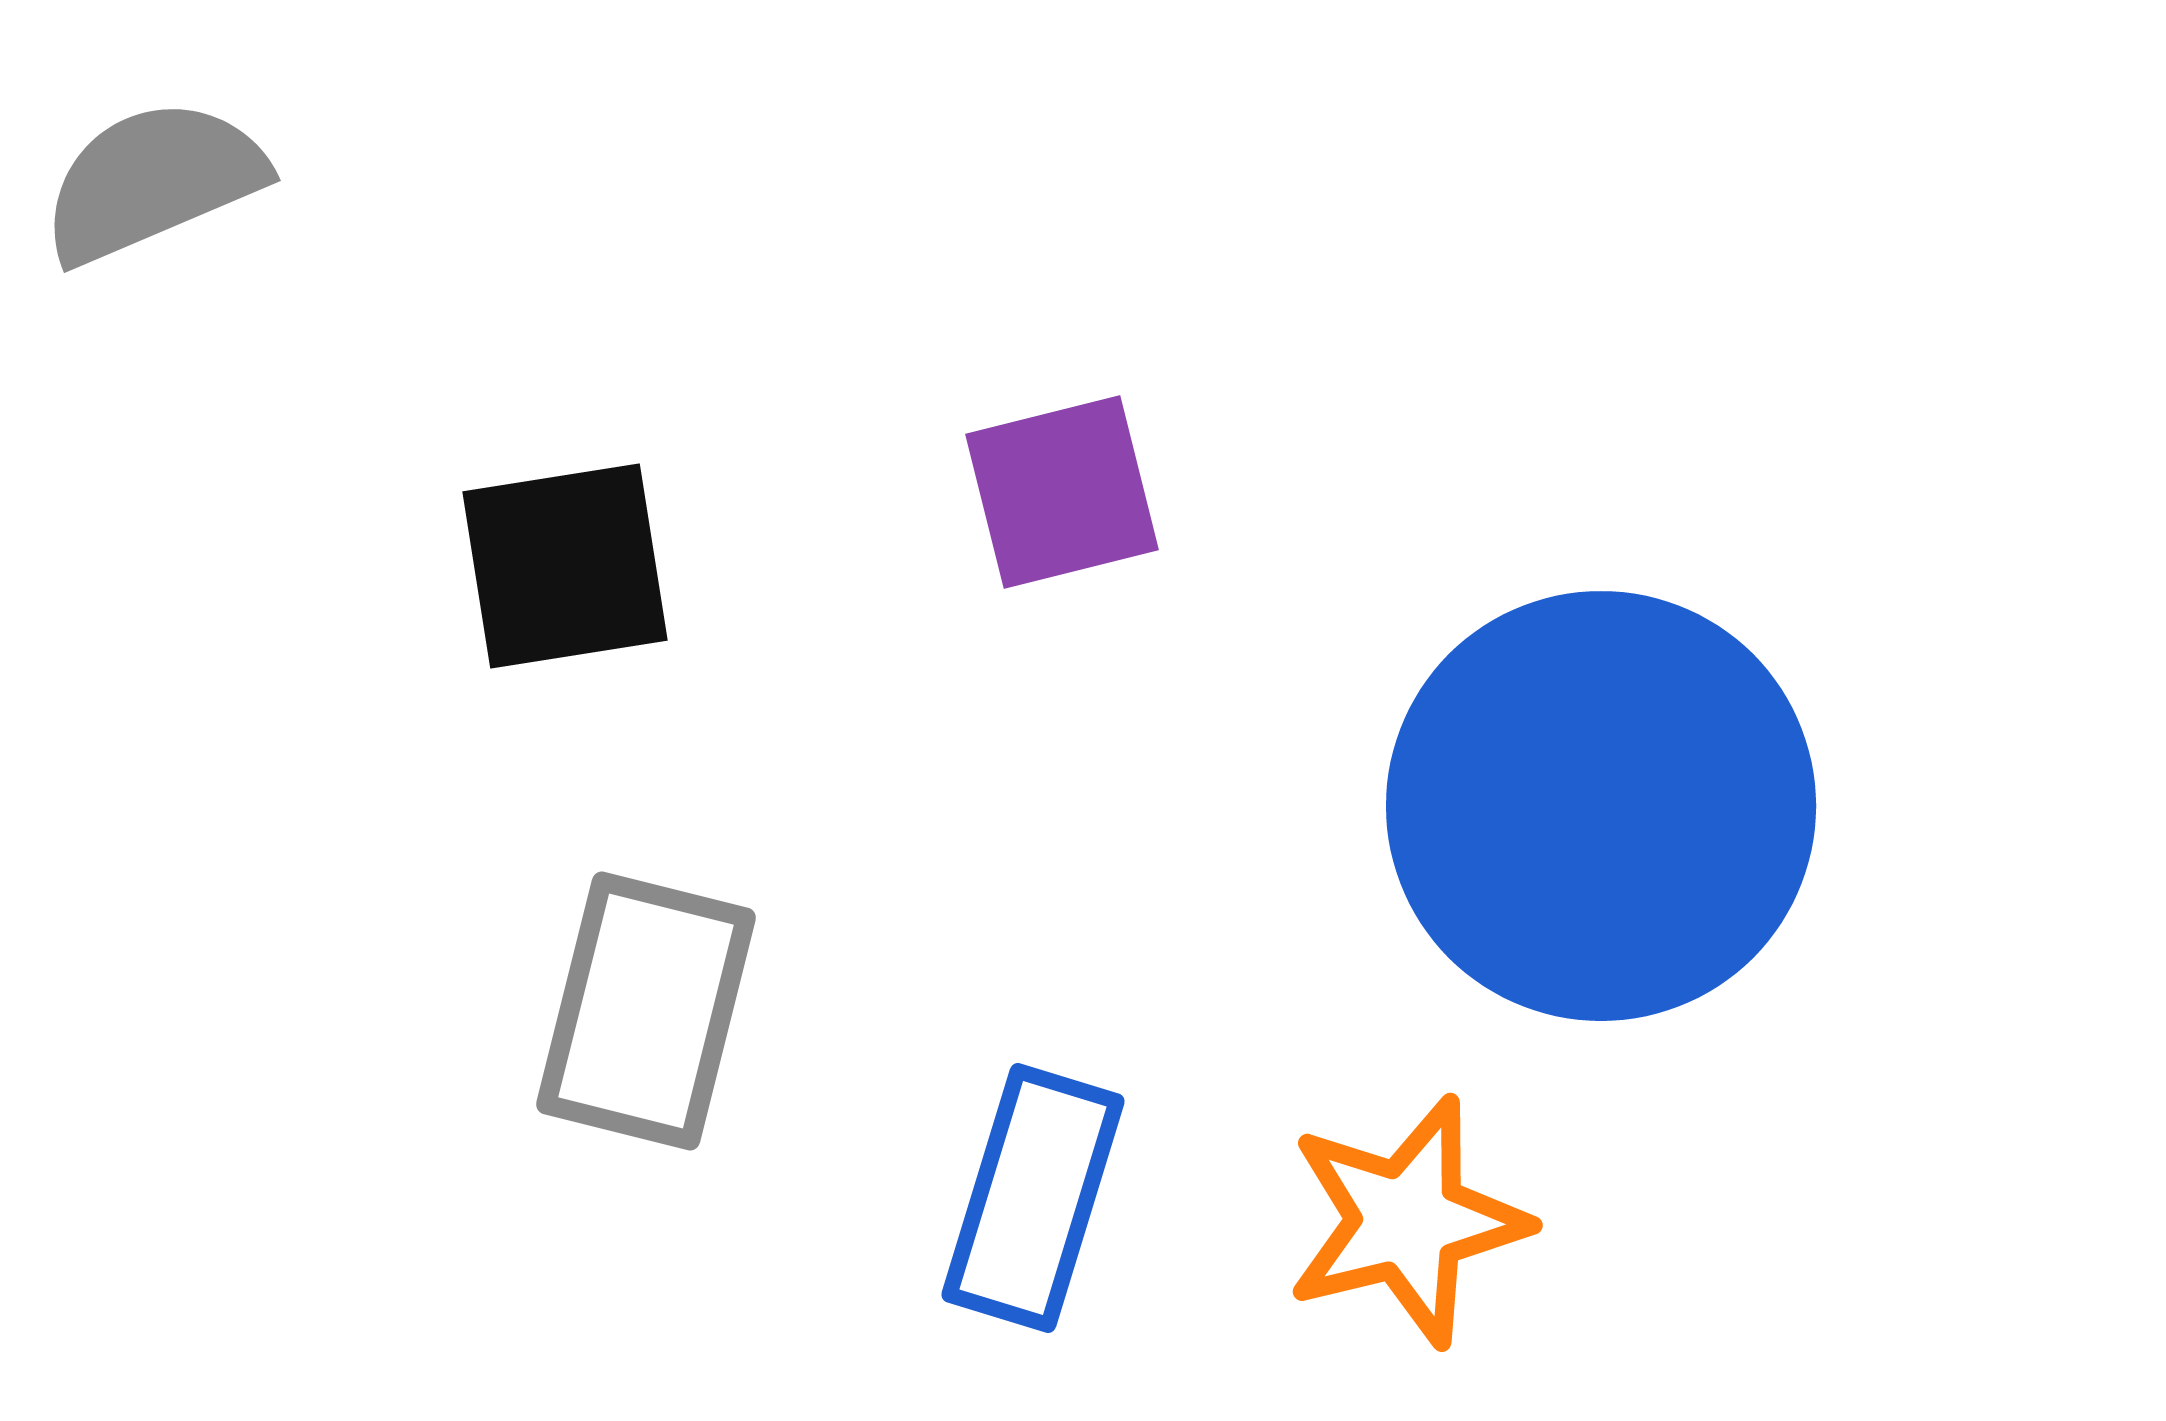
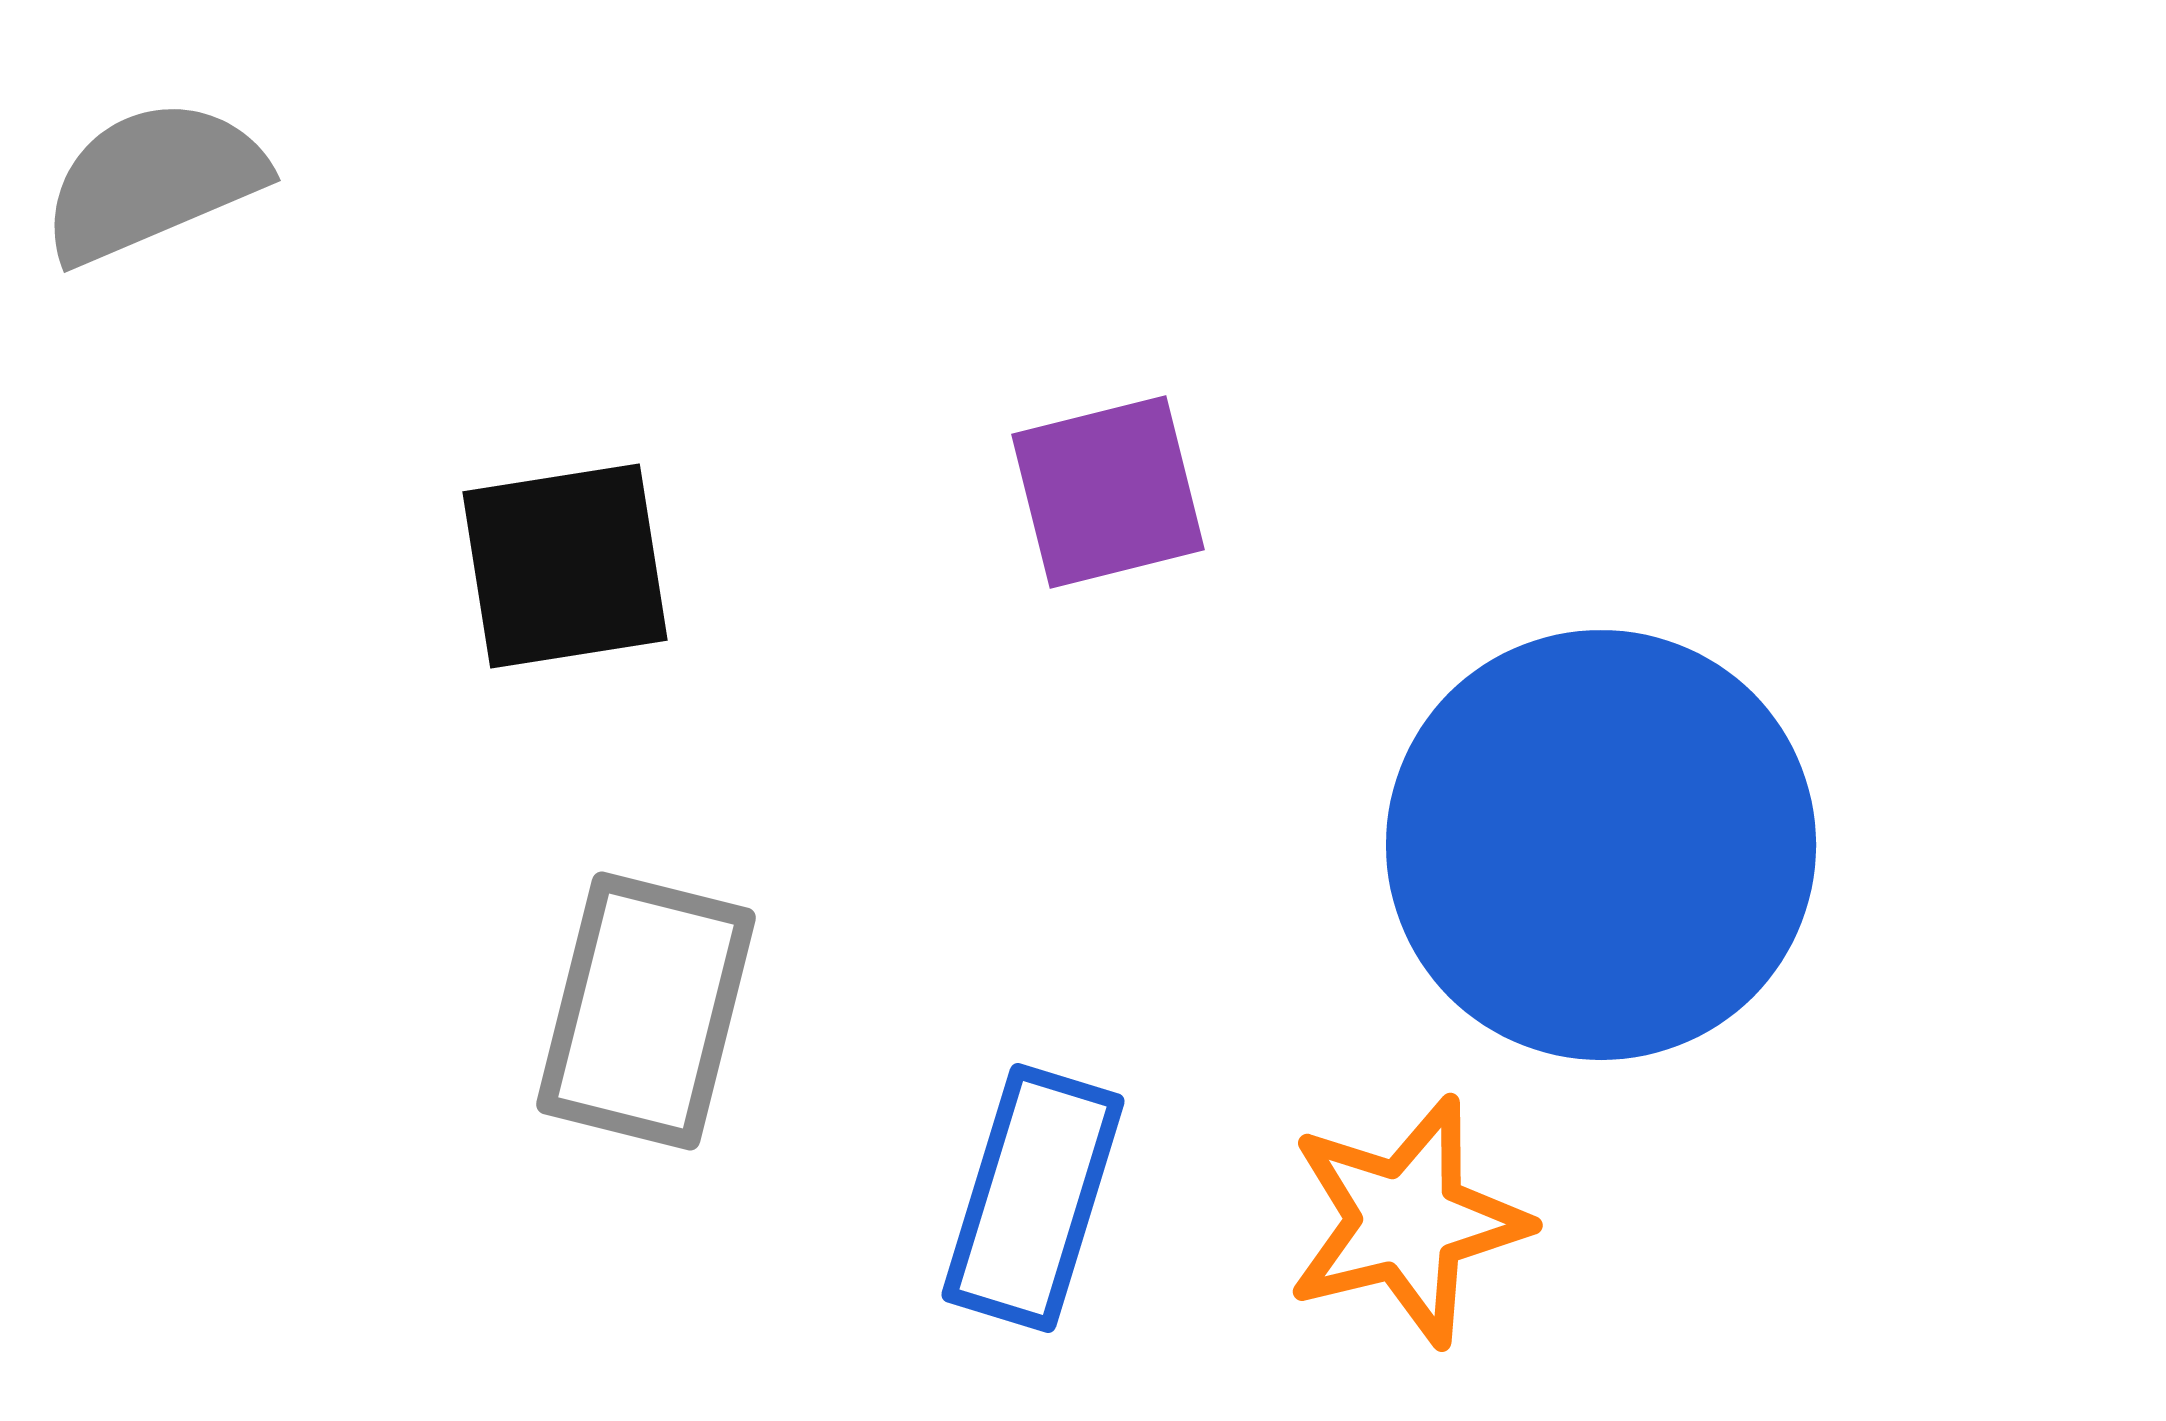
purple square: moved 46 px right
blue circle: moved 39 px down
